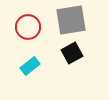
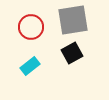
gray square: moved 2 px right
red circle: moved 3 px right
